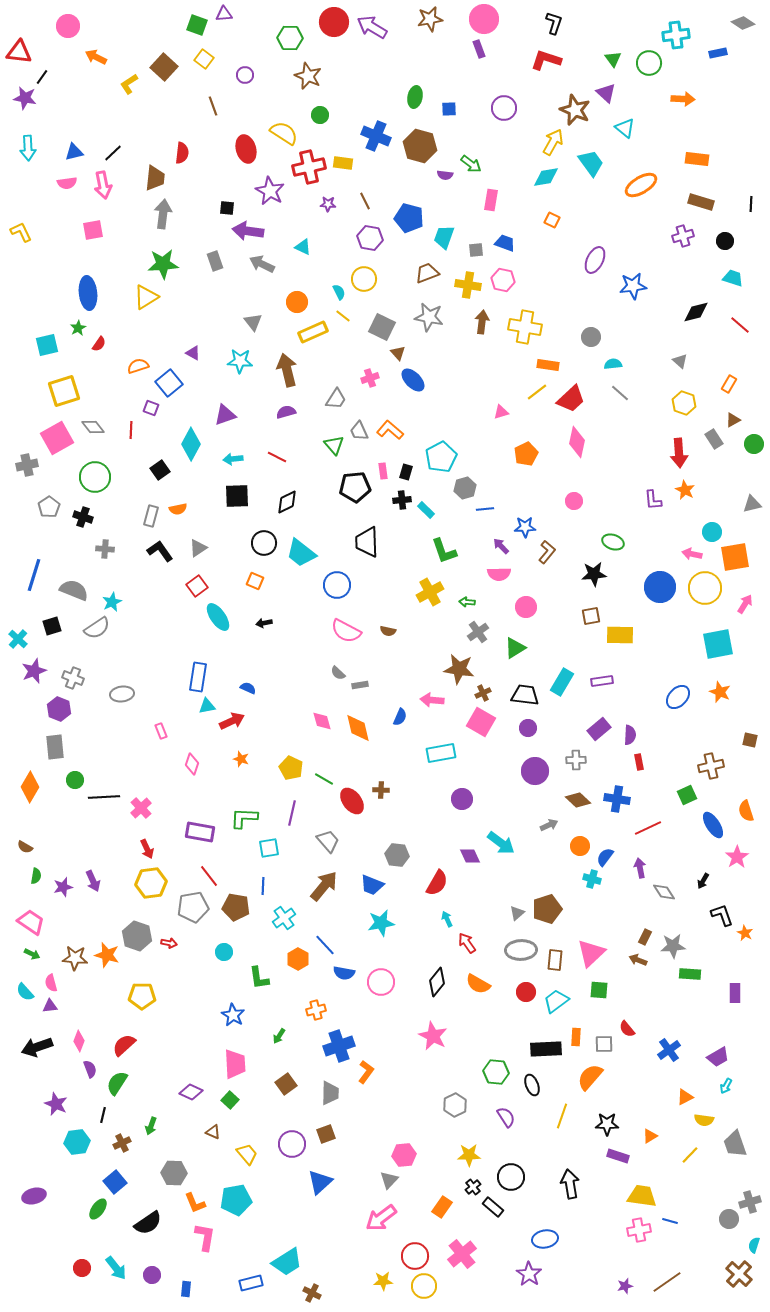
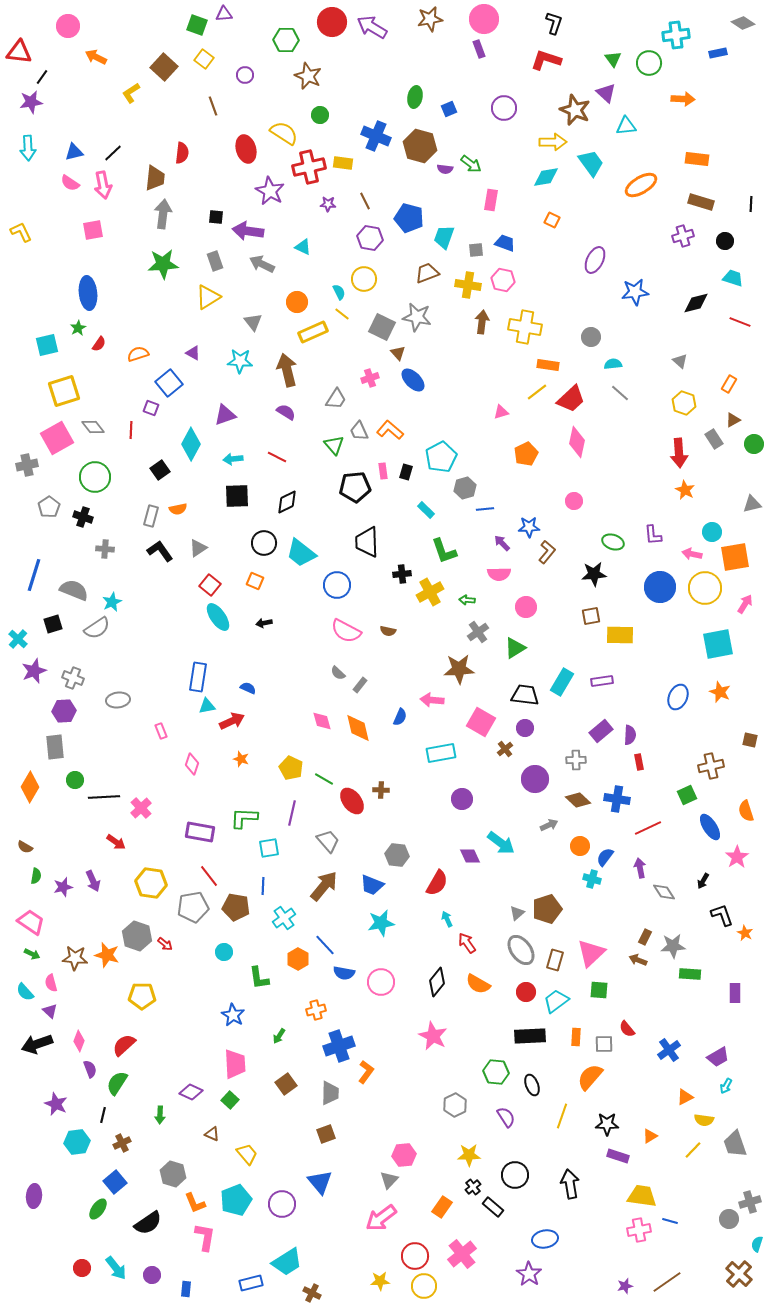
red circle at (334, 22): moved 2 px left
green hexagon at (290, 38): moved 4 px left, 2 px down
yellow L-shape at (129, 84): moved 2 px right, 9 px down
purple star at (25, 98): moved 6 px right, 4 px down; rotated 20 degrees counterclockwise
blue square at (449, 109): rotated 21 degrees counterclockwise
cyan triangle at (625, 128): moved 1 px right, 2 px up; rotated 45 degrees counterclockwise
yellow arrow at (553, 142): rotated 60 degrees clockwise
purple semicircle at (445, 175): moved 6 px up
pink semicircle at (67, 183): moved 3 px right; rotated 42 degrees clockwise
black square at (227, 208): moved 11 px left, 9 px down
blue star at (633, 286): moved 2 px right, 6 px down
yellow triangle at (146, 297): moved 62 px right
black diamond at (696, 312): moved 9 px up
yellow line at (343, 316): moved 1 px left, 2 px up
gray star at (429, 317): moved 12 px left
red line at (740, 325): moved 3 px up; rotated 20 degrees counterclockwise
orange semicircle at (138, 366): moved 12 px up
purple semicircle at (286, 412): rotated 48 degrees clockwise
black cross at (402, 500): moved 74 px down
purple L-shape at (653, 500): moved 35 px down
blue star at (525, 527): moved 4 px right
purple arrow at (501, 546): moved 1 px right, 3 px up
red square at (197, 586): moved 13 px right, 1 px up; rotated 15 degrees counterclockwise
green arrow at (467, 602): moved 2 px up
black square at (52, 626): moved 1 px right, 2 px up
brown star at (459, 669): rotated 12 degrees counterclockwise
gray rectangle at (360, 685): rotated 42 degrees counterclockwise
brown cross at (483, 693): moved 22 px right, 56 px down; rotated 14 degrees counterclockwise
gray ellipse at (122, 694): moved 4 px left, 6 px down
blue ellipse at (678, 697): rotated 20 degrees counterclockwise
purple hexagon at (59, 709): moved 5 px right, 2 px down; rotated 25 degrees counterclockwise
purple circle at (528, 728): moved 3 px left
purple rectangle at (599, 729): moved 2 px right, 2 px down
purple circle at (535, 771): moved 8 px down
blue ellipse at (713, 825): moved 3 px left, 2 px down
red arrow at (147, 849): moved 31 px left, 7 px up; rotated 30 degrees counterclockwise
yellow hexagon at (151, 883): rotated 16 degrees clockwise
red arrow at (169, 943): moved 4 px left, 1 px down; rotated 28 degrees clockwise
gray ellipse at (521, 950): rotated 56 degrees clockwise
brown rectangle at (555, 960): rotated 10 degrees clockwise
purple triangle at (50, 1006): moved 5 px down; rotated 49 degrees clockwise
black arrow at (37, 1047): moved 3 px up
black rectangle at (546, 1049): moved 16 px left, 13 px up
green arrow at (151, 1126): moved 9 px right, 11 px up; rotated 18 degrees counterclockwise
brown triangle at (213, 1132): moved 1 px left, 2 px down
purple circle at (292, 1144): moved 10 px left, 60 px down
yellow line at (690, 1155): moved 3 px right, 5 px up
gray hexagon at (174, 1173): moved 1 px left, 1 px down; rotated 15 degrees clockwise
black circle at (511, 1177): moved 4 px right, 2 px up
blue triangle at (320, 1182): rotated 28 degrees counterclockwise
purple ellipse at (34, 1196): rotated 70 degrees counterclockwise
cyan pentagon at (236, 1200): rotated 12 degrees counterclockwise
cyan semicircle at (754, 1245): moved 3 px right, 1 px up
yellow star at (383, 1281): moved 3 px left
